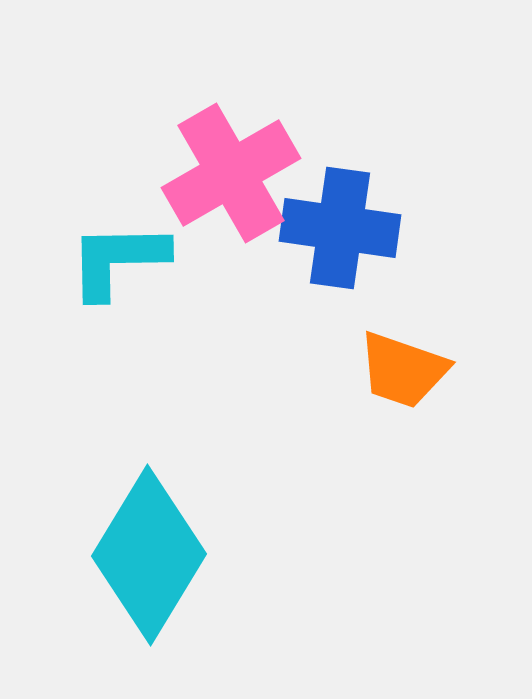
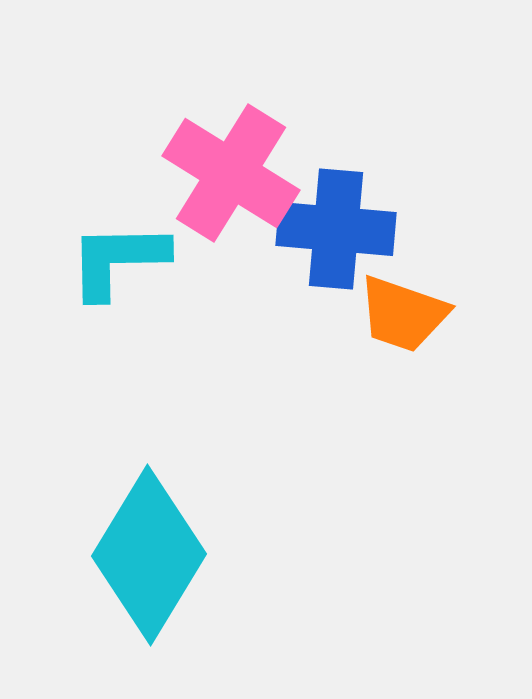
pink cross: rotated 28 degrees counterclockwise
blue cross: moved 4 px left, 1 px down; rotated 3 degrees counterclockwise
orange trapezoid: moved 56 px up
